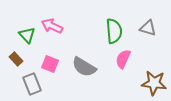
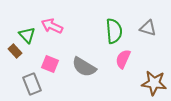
brown rectangle: moved 1 px left, 8 px up
